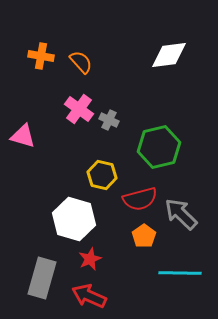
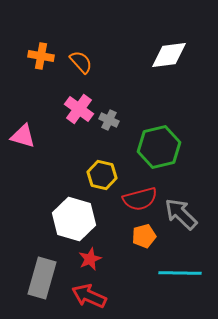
orange pentagon: rotated 20 degrees clockwise
